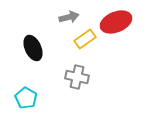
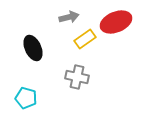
cyan pentagon: rotated 15 degrees counterclockwise
